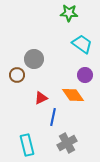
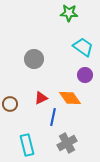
cyan trapezoid: moved 1 px right, 3 px down
brown circle: moved 7 px left, 29 px down
orange diamond: moved 3 px left, 3 px down
